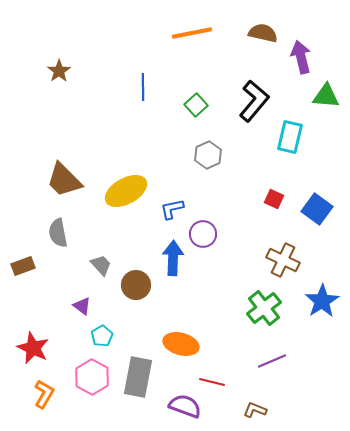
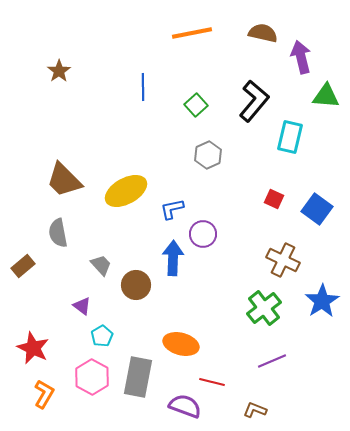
brown rectangle: rotated 20 degrees counterclockwise
